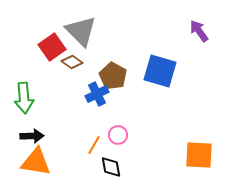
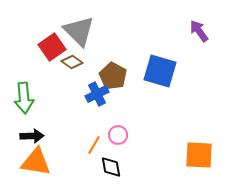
gray triangle: moved 2 px left
